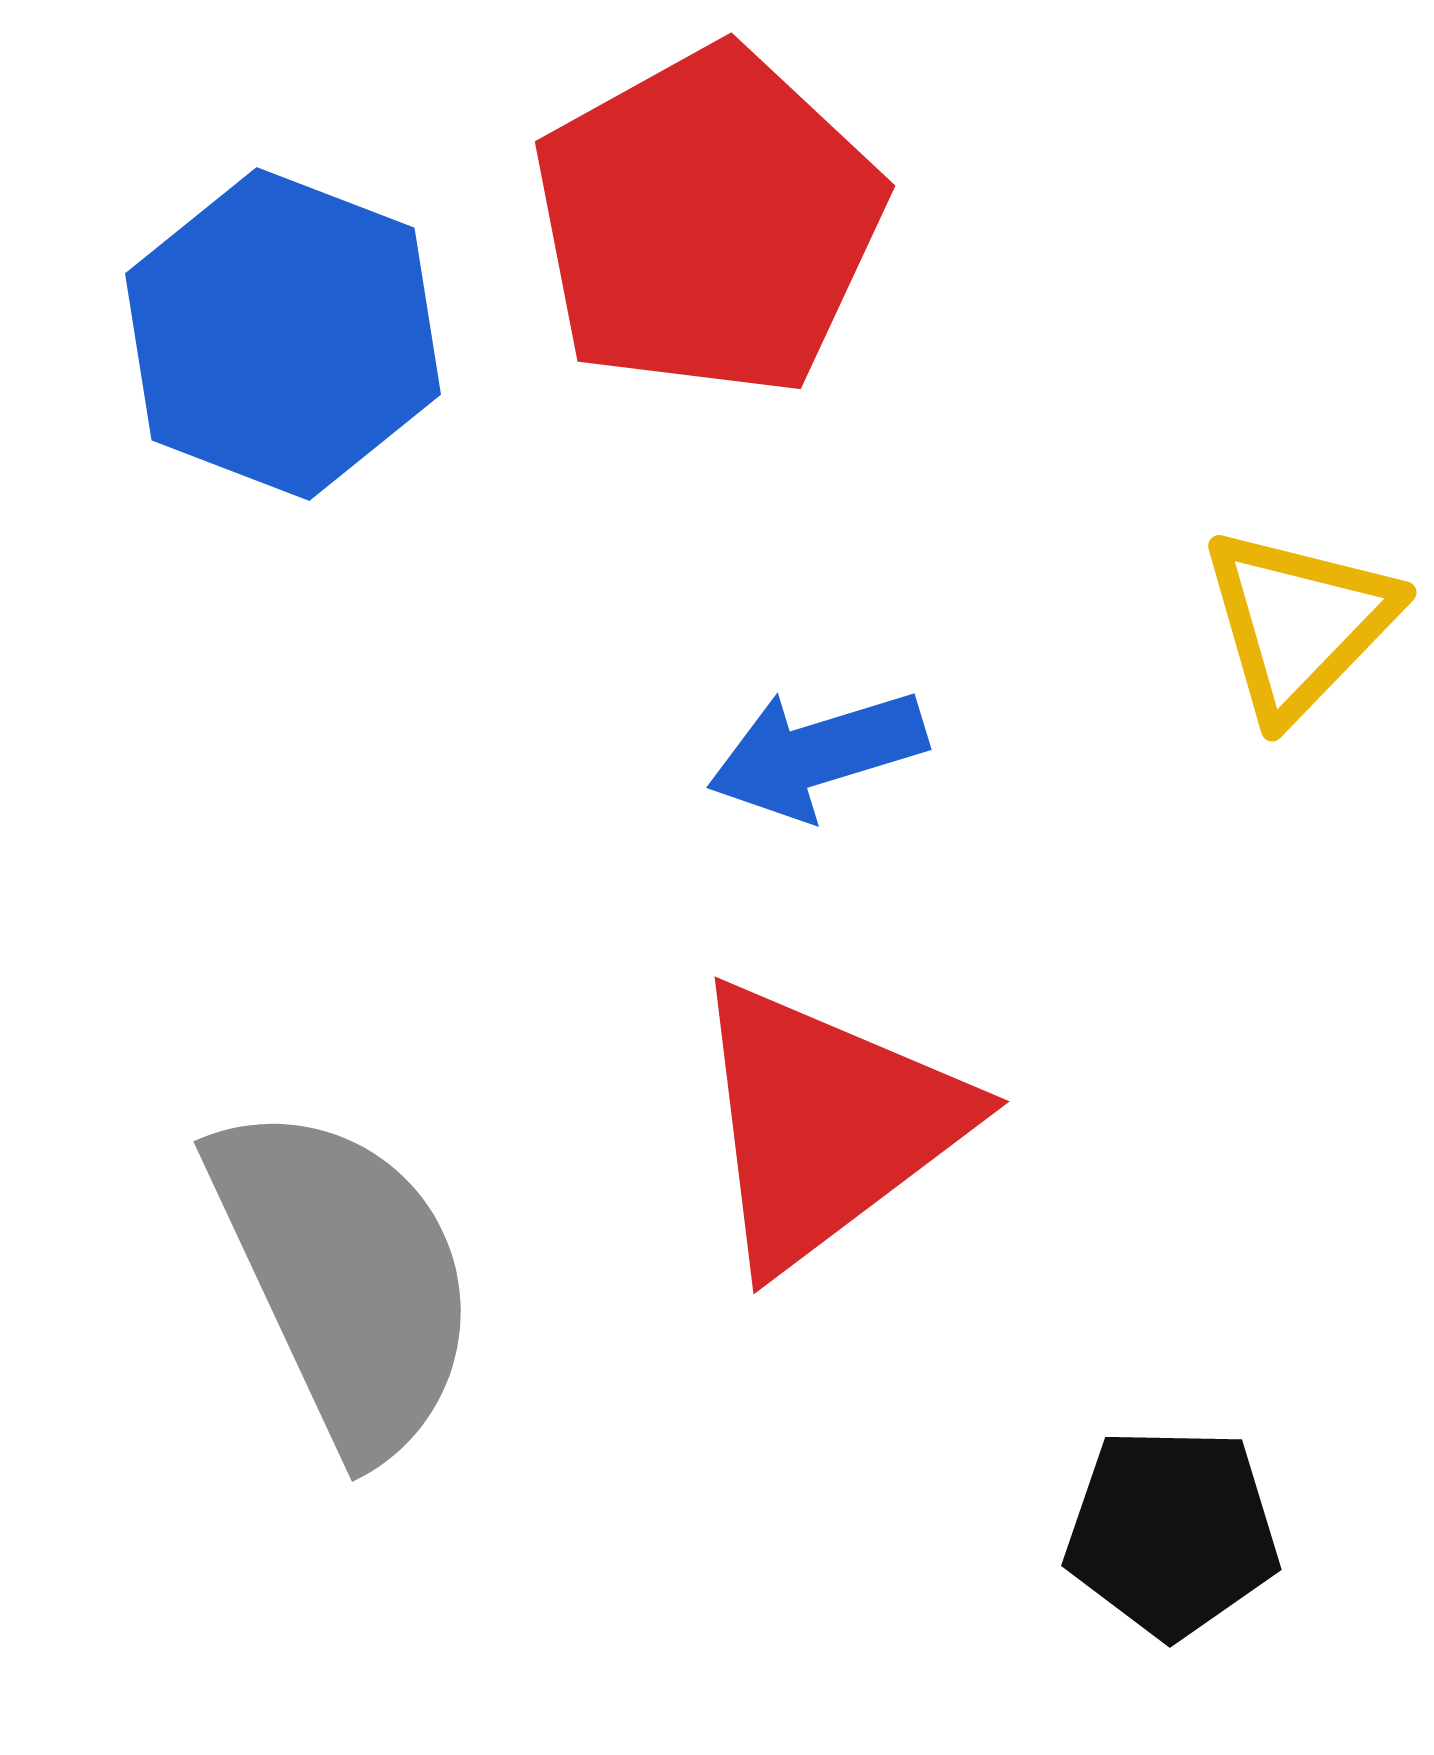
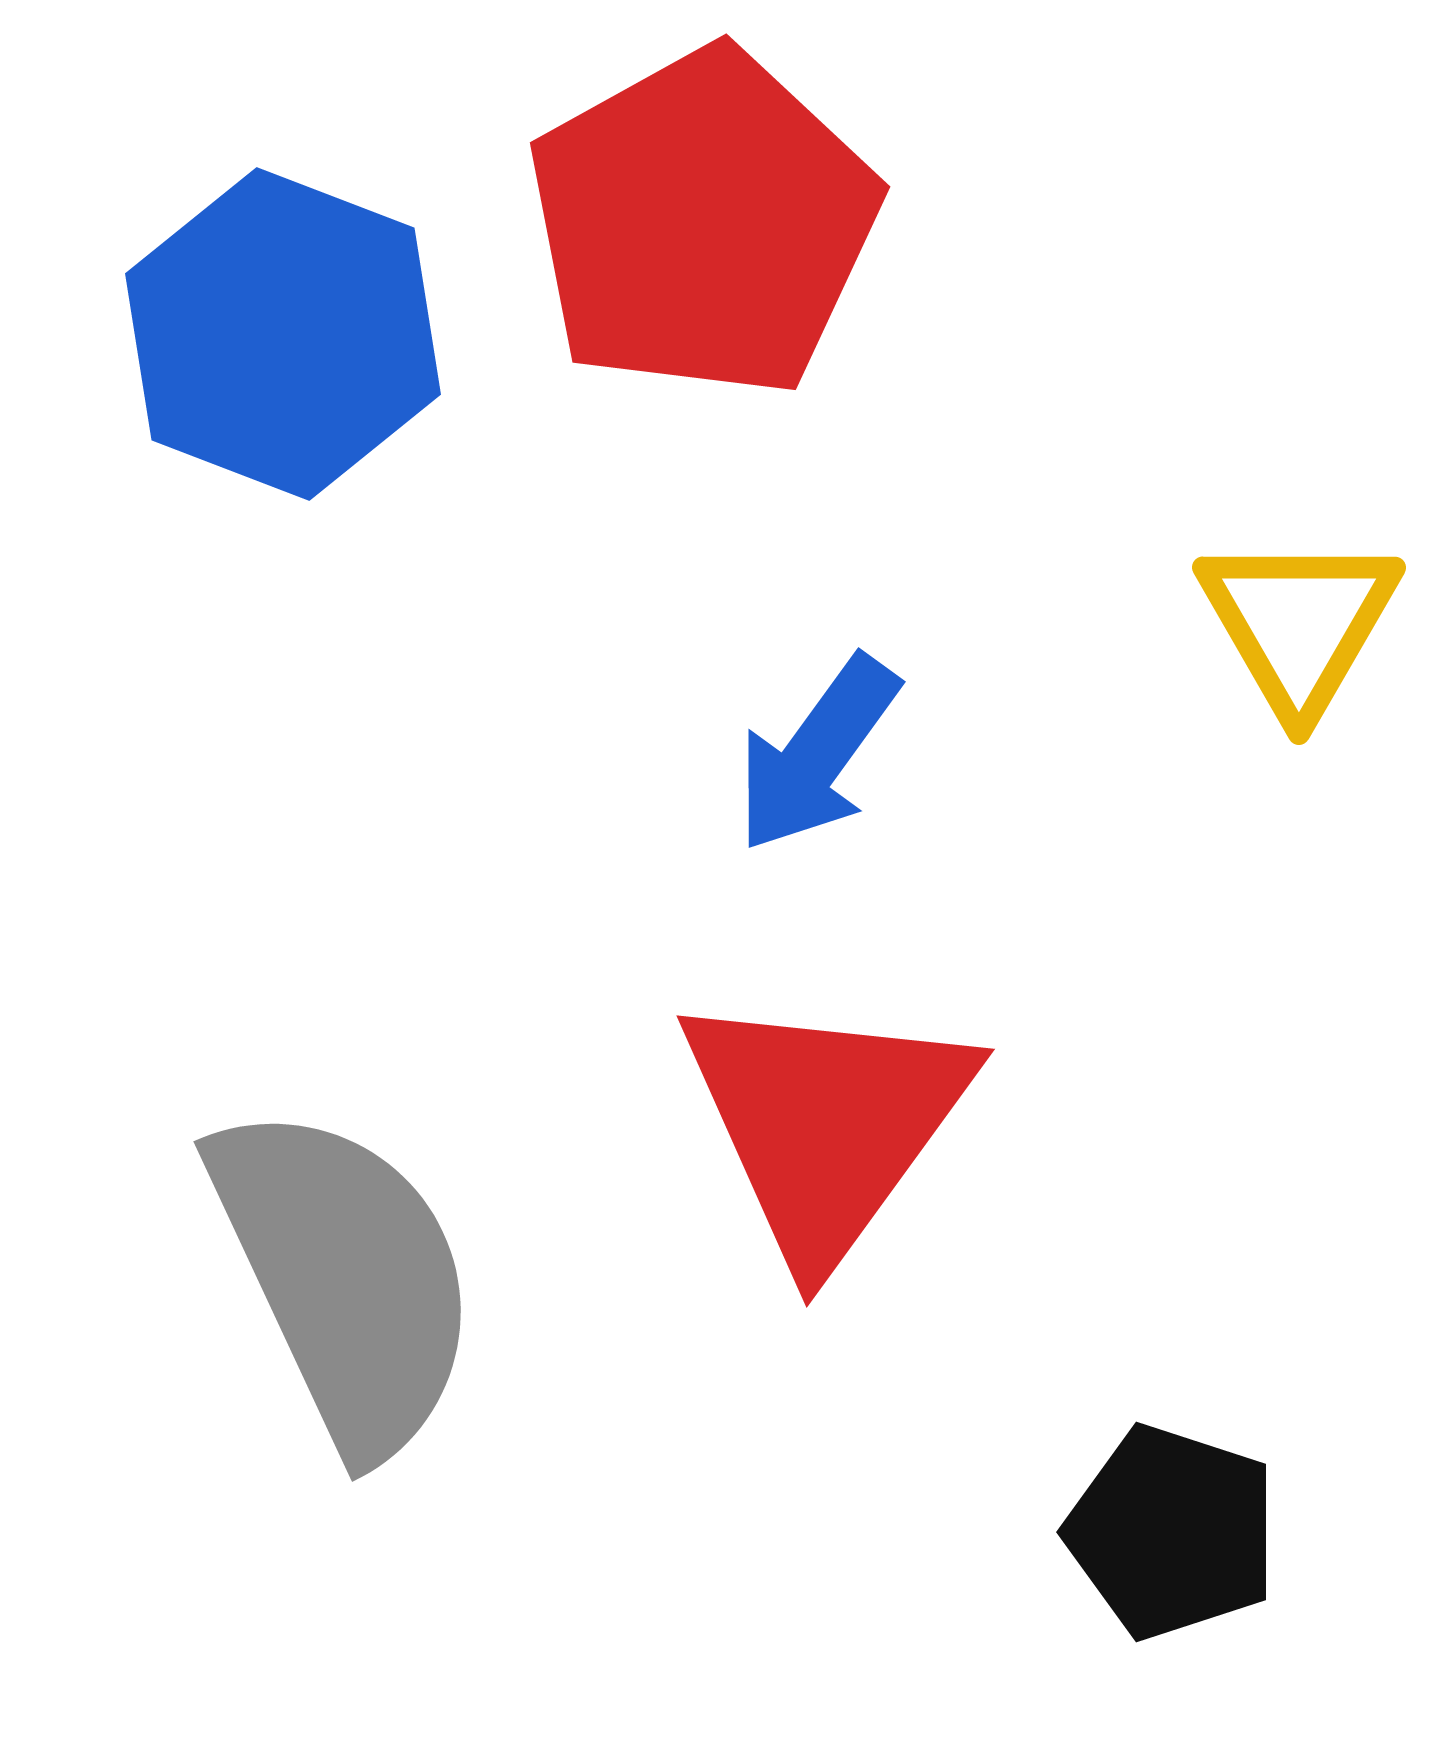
red pentagon: moved 5 px left, 1 px down
yellow triangle: rotated 14 degrees counterclockwise
blue arrow: rotated 37 degrees counterclockwise
red triangle: rotated 17 degrees counterclockwise
black pentagon: rotated 17 degrees clockwise
